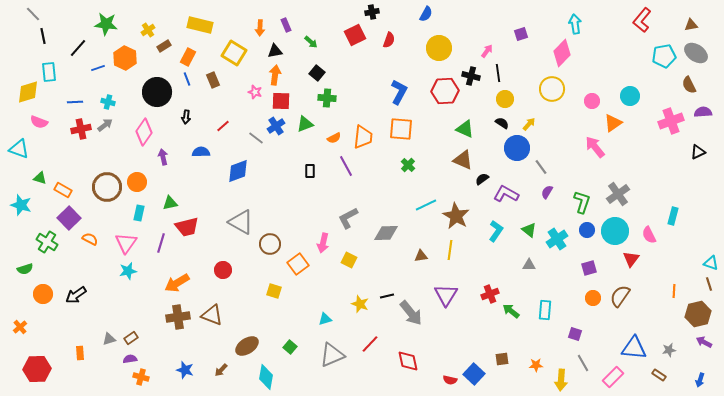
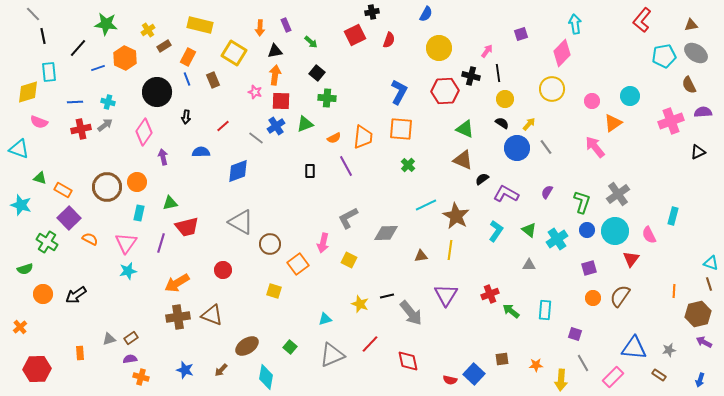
gray line at (541, 167): moved 5 px right, 20 px up
